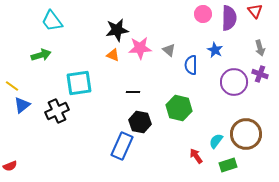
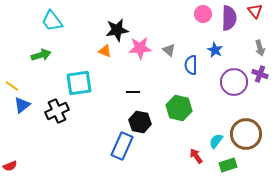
orange triangle: moved 8 px left, 4 px up
